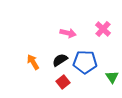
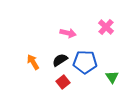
pink cross: moved 3 px right, 2 px up
